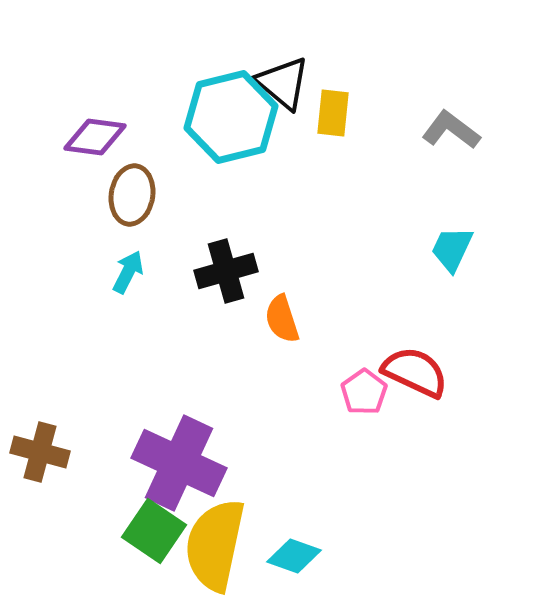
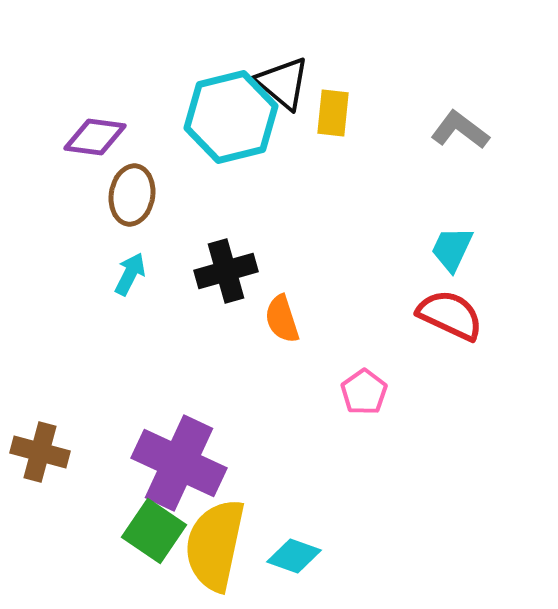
gray L-shape: moved 9 px right
cyan arrow: moved 2 px right, 2 px down
red semicircle: moved 35 px right, 57 px up
